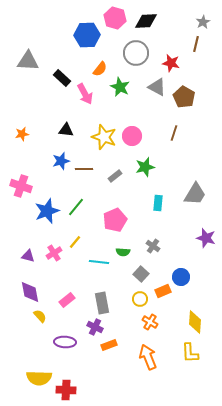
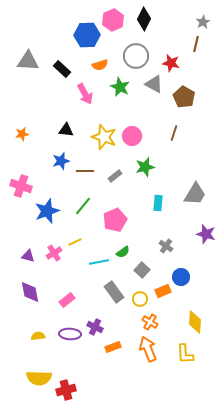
pink hexagon at (115, 18): moved 2 px left, 2 px down; rotated 20 degrees clockwise
black diamond at (146, 21): moved 2 px left, 2 px up; rotated 60 degrees counterclockwise
gray circle at (136, 53): moved 3 px down
orange semicircle at (100, 69): moved 4 px up; rotated 35 degrees clockwise
black rectangle at (62, 78): moved 9 px up
gray triangle at (157, 87): moved 3 px left, 3 px up
brown line at (84, 169): moved 1 px right, 2 px down
green line at (76, 207): moved 7 px right, 1 px up
purple star at (206, 238): moved 4 px up
yellow line at (75, 242): rotated 24 degrees clockwise
gray cross at (153, 246): moved 13 px right
green semicircle at (123, 252): rotated 40 degrees counterclockwise
cyan line at (99, 262): rotated 18 degrees counterclockwise
gray square at (141, 274): moved 1 px right, 4 px up
gray rectangle at (102, 303): moved 12 px right, 11 px up; rotated 25 degrees counterclockwise
yellow semicircle at (40, 316): moved 2 px left, 20 px down; rotated 56 degrees counterclockwise
purple ellipse at (65, 342): moved 5 px right, 8 px up
orange rectangle at (109, 345): moved 4 px right, 2 px down
yellow L-shape at (190, 353): moved 5 px left, 1 px down
orange arrow at (148, 357): moved 8 px up
red cross at (66, 390): rotated 18 degrees counterclockwise
